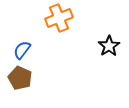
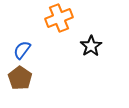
black star: moved 18 px left
brown pentagon: rotated 10 degrees clockwise
